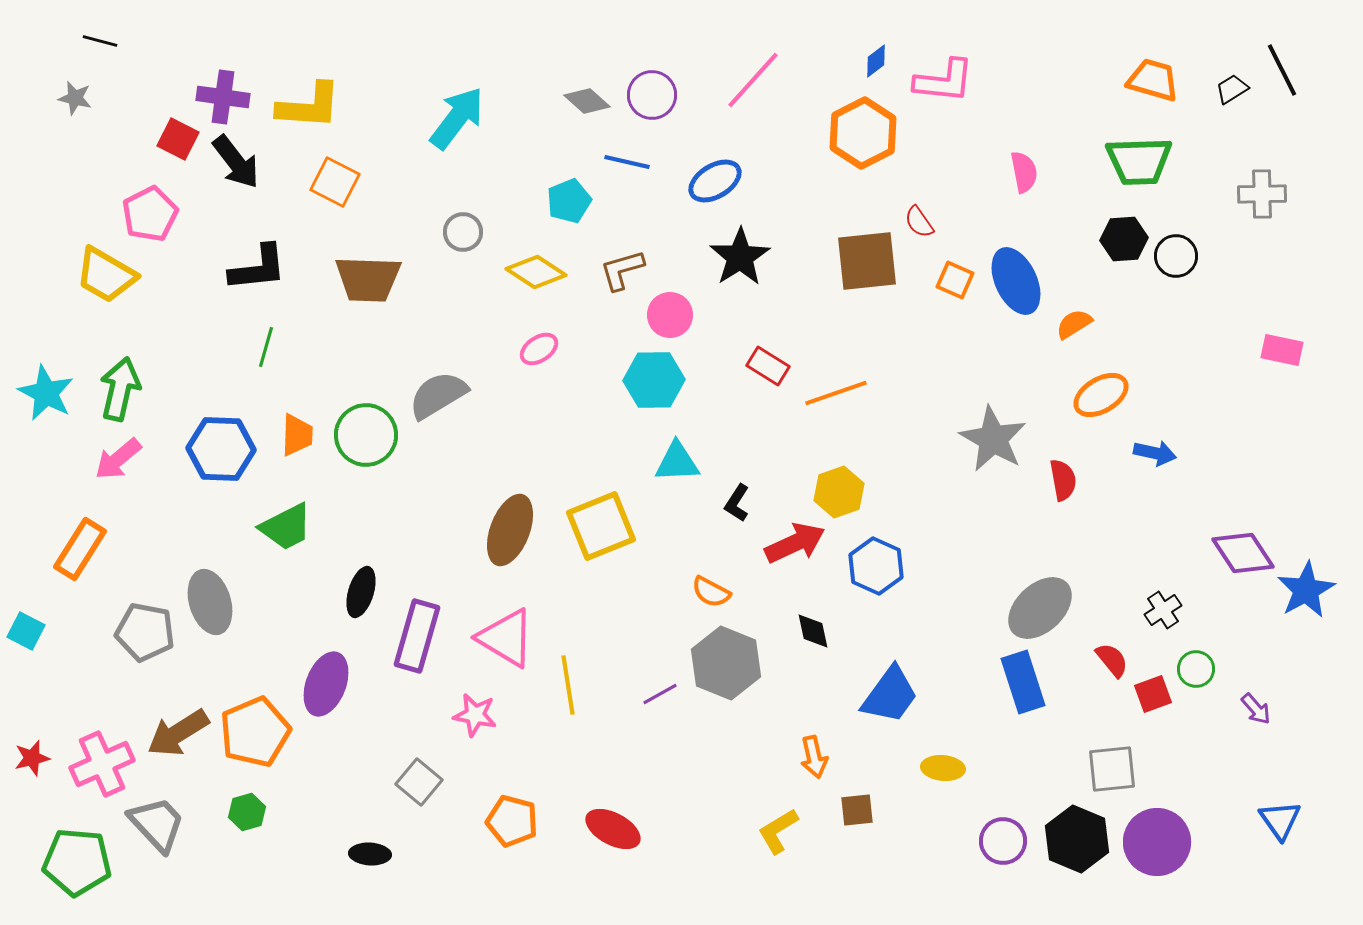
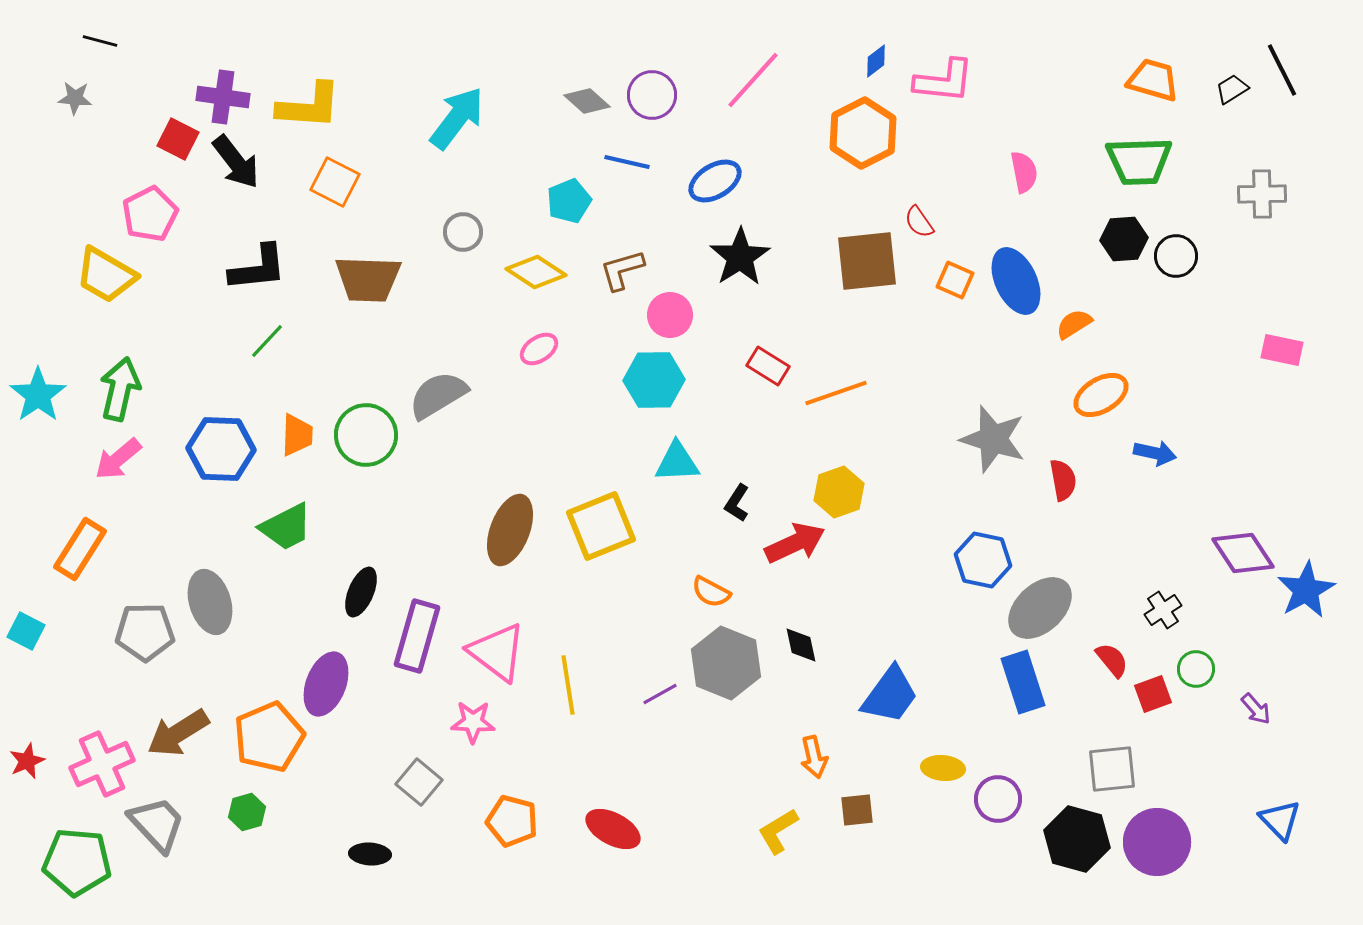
gray star at (75, 98): rotated 8 degrees counterclockwise
green line at (266, 347): moved 1 px right, 6 px up; rotated 27 degrees clockwise
cyan star at (46, 393): moved 8 px left, 2 px down; rotated 10 degrees clockwise
gray star at (993, 439): rotated 12 degrees counterclockwise
blue hexagon at (876, 566): moved 107 px right, 6 px up; rotated 12 degrees counterclockwise
black ellipse at (361, 592): rotated 6 degrees clockwise
black diamond at (813, 631): moved 12 px left, 14 px down
gray pentagon at (145, 632): rotated 12 degrees counterclockwise
pink triangle at (506, 638): moved 9 px left, 14 px down; rotated 6 degrees clockwise
pink star at (475, 715): moved 2 px left, 7 px down; rotated 9 degrees counterclockwise
orange pentagon at (255, 732): moved 14 px right, 5 px down
red star at (32, 758): moved 5 px left, 3 px down; rotated 9 degrees counterclockwise
blue triangle at (1280, 820): rotated 9 degrees counterclockwise
black hexagon at (1077, 839): rotated 8 degrees counterclockwise
purple circle at (1003, 841): moved 5 px left, 42 px up
